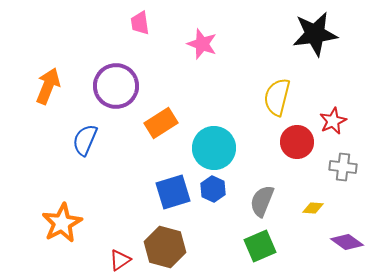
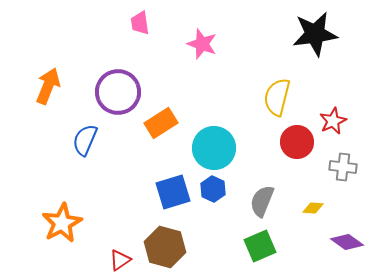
purple circle: moved 2 px right, 6 px down
